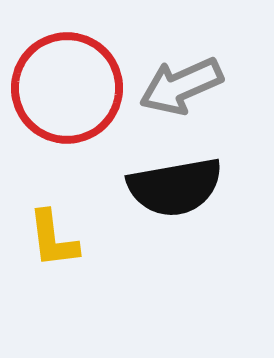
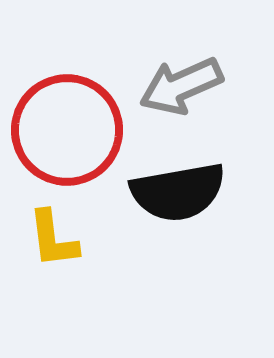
red circle: moved 42 px down
black semicircle: moved 3 px right, 5 px down
